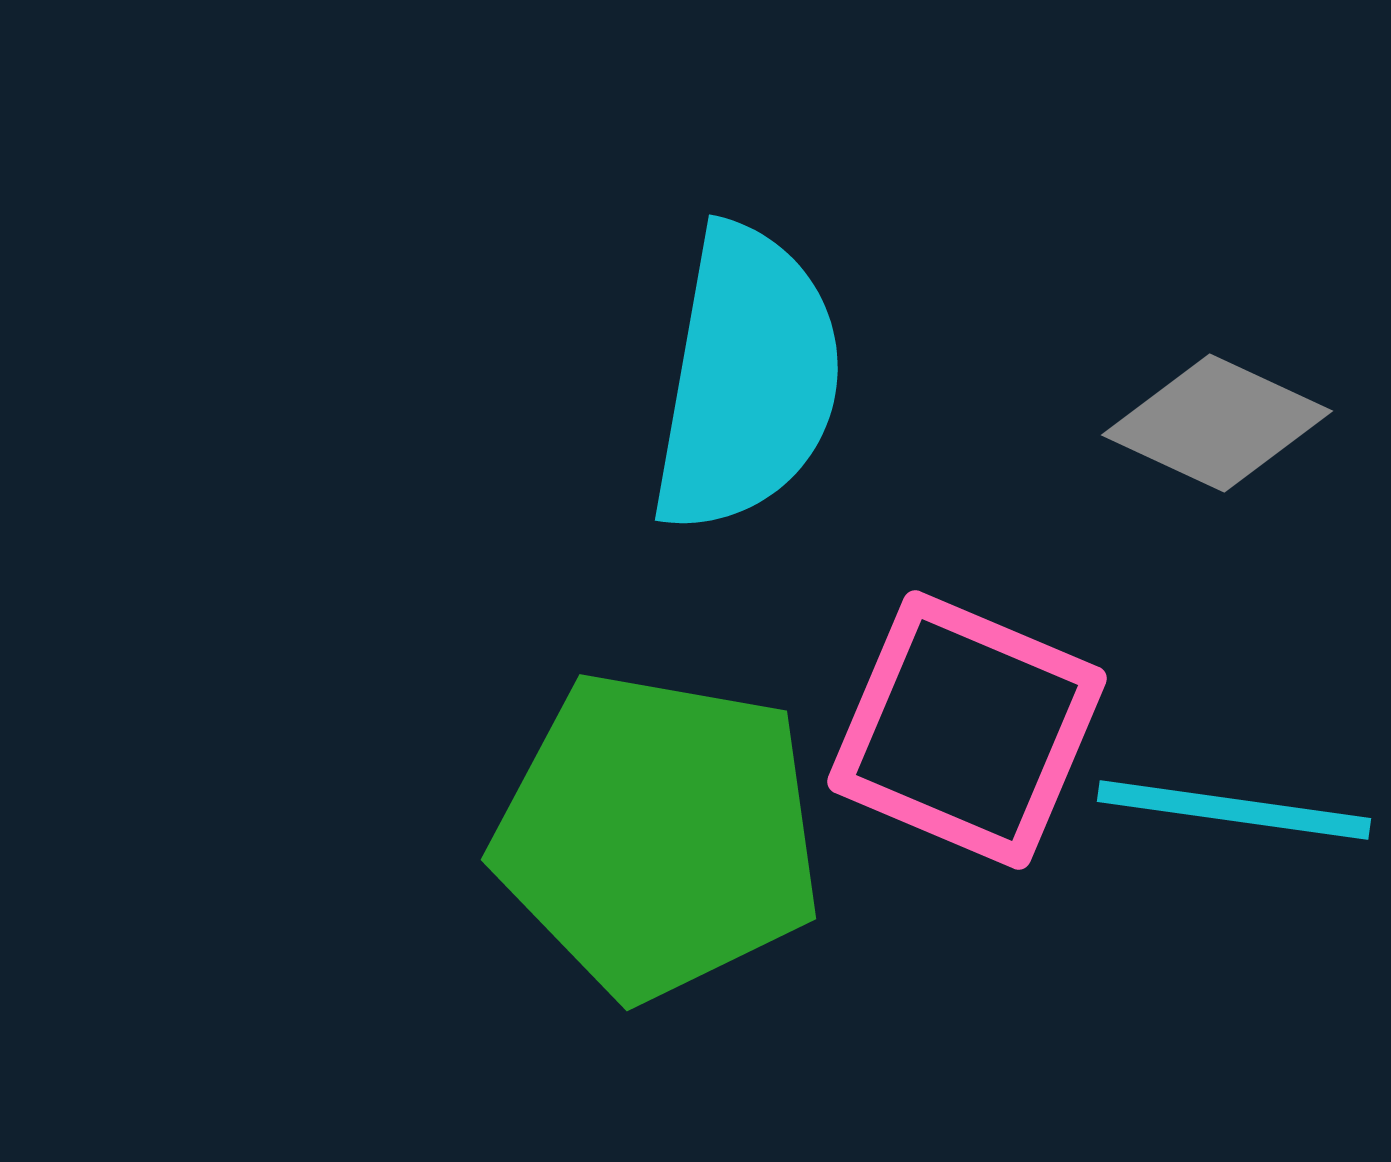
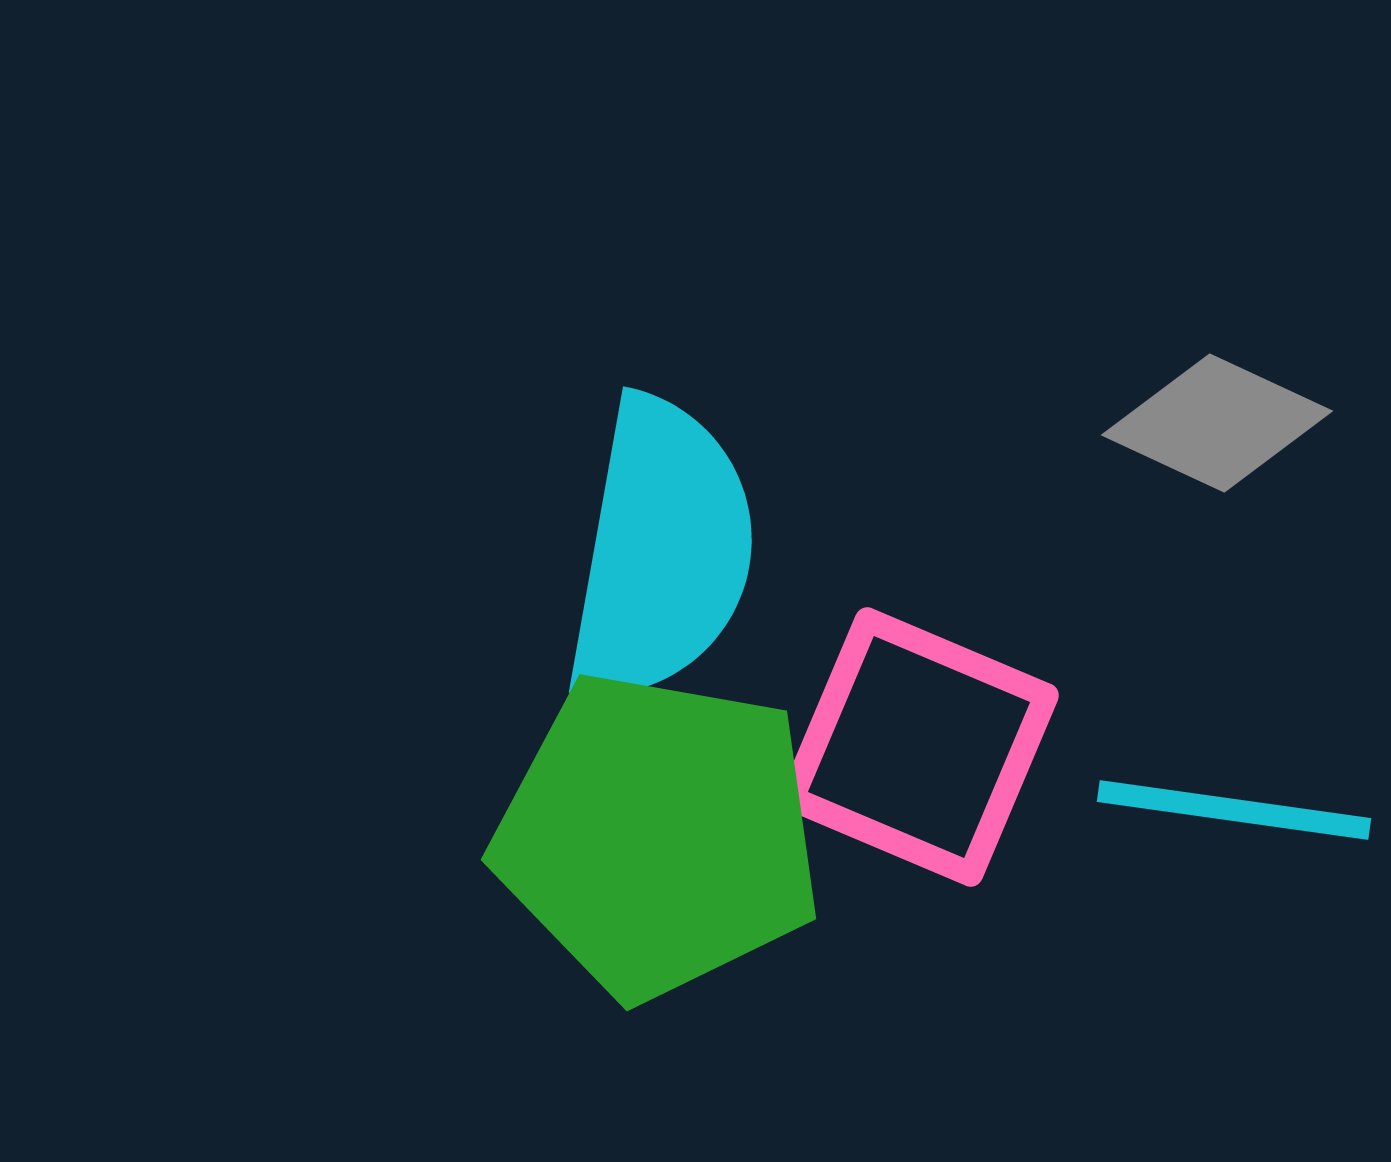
cyan semicircle: moved 86 px left, 172 px down
pink square: moved 48 px left, 17 px down
